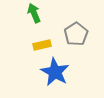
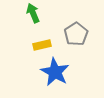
green arrow: moved 1 px left
